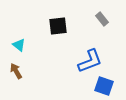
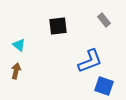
gray rectangle: moved 2 px right, 1 px down
brown arrow: rotated 42 degrees clockwise
